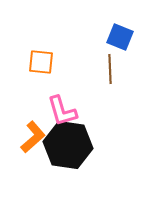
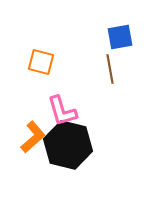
blue square: rotated 32 degrees counterclockwise
orange square: rotated 8 degrees clockwise
brown line: rotated 8 degrees counterclockwise
black hexagon: rotated 6 degrees clockwise
